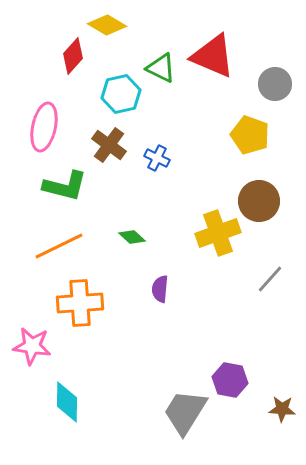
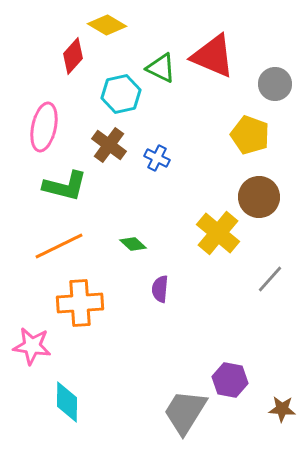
brown circle: moved 4 px up
yellow cross: rotated 30 degrees counterclockwise
green diamond: moved 1 px right, 7 px down
